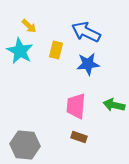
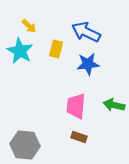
yellow rectangle: moved 1 px up
